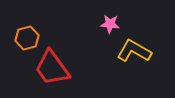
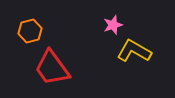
pink star: moved 3 px right, 1 px down; rotated 24 degrees counterclockwise
orange hexagon: moved 3 px right, 7 px up
